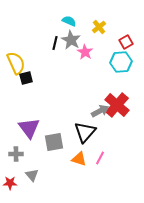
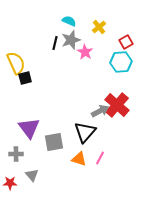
gray star: rotated 24 degrees clockwise
black square: moved 1 px left
